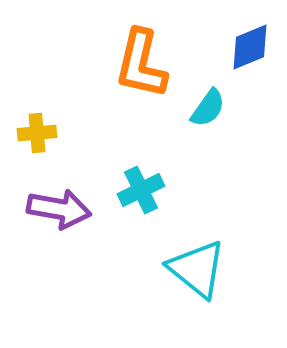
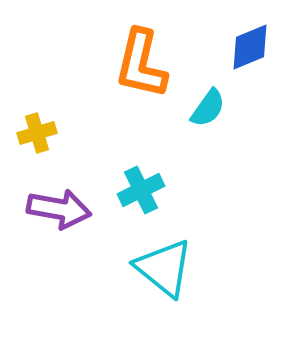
yellow cross: rotated 12 degrees counterclockwise
cyan triangle: moved 33 px left, 1 px up
